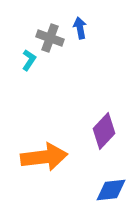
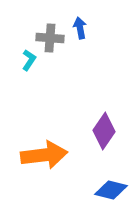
gray cross: rotated 16 degrees counterclockwise
purple diamond: rotated 9 degrees counterclockwise
orange arrow: moved 2 px up
blue diamond: rotated 20 degrees clockwise
